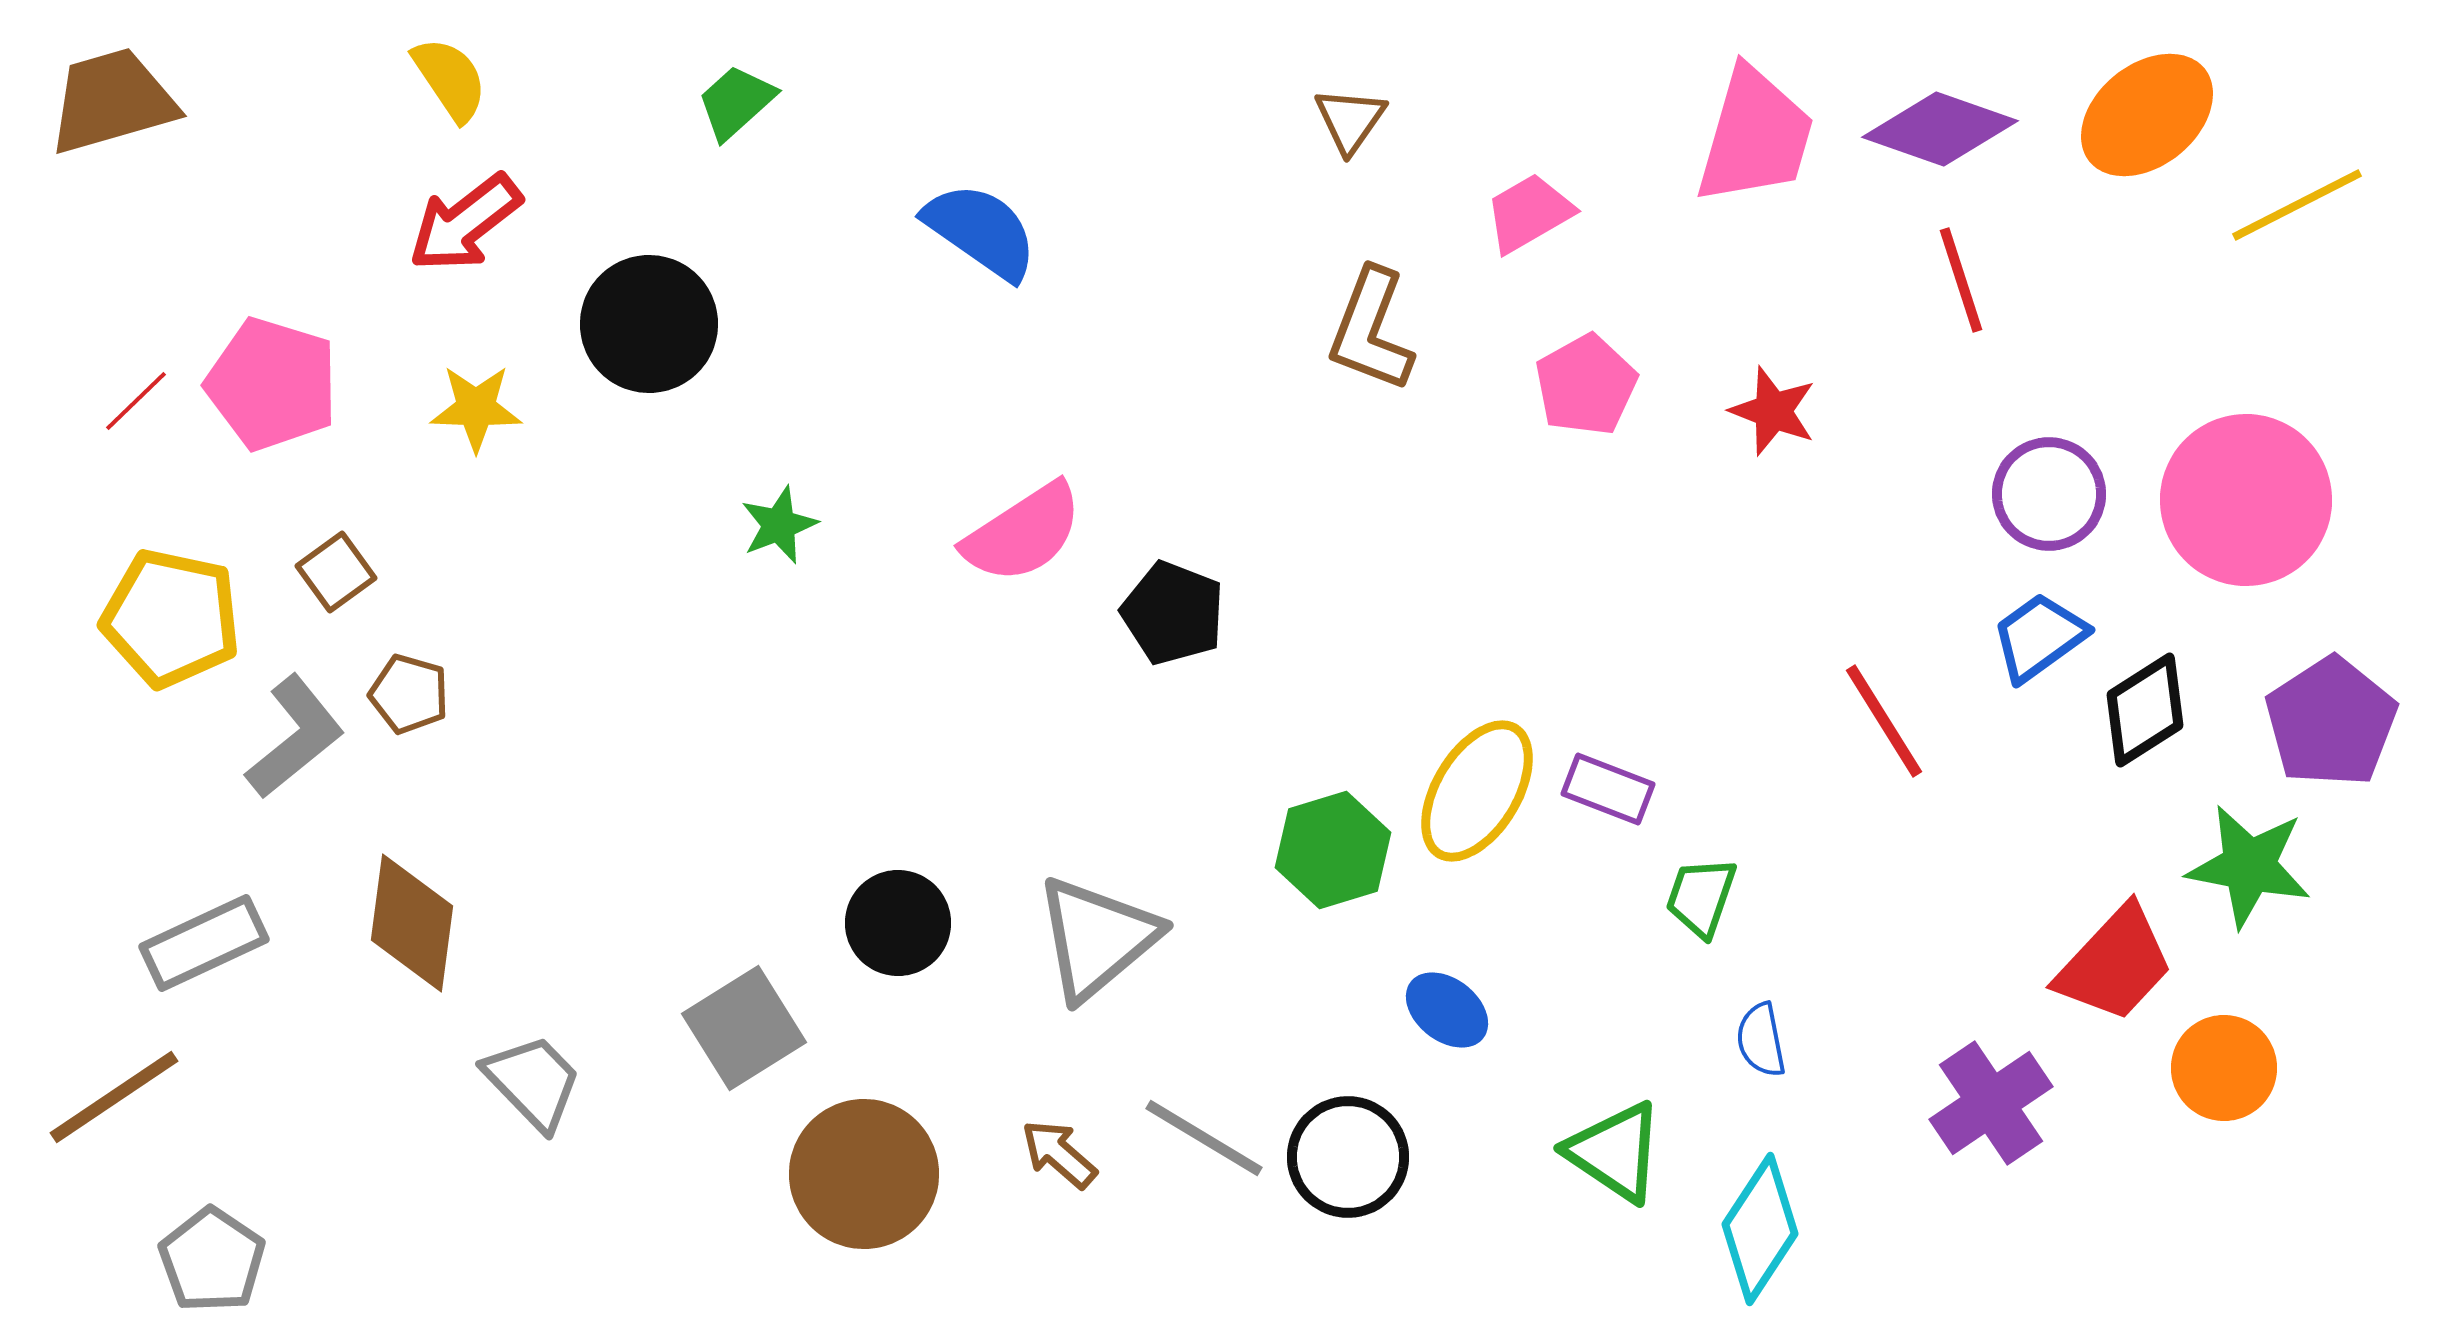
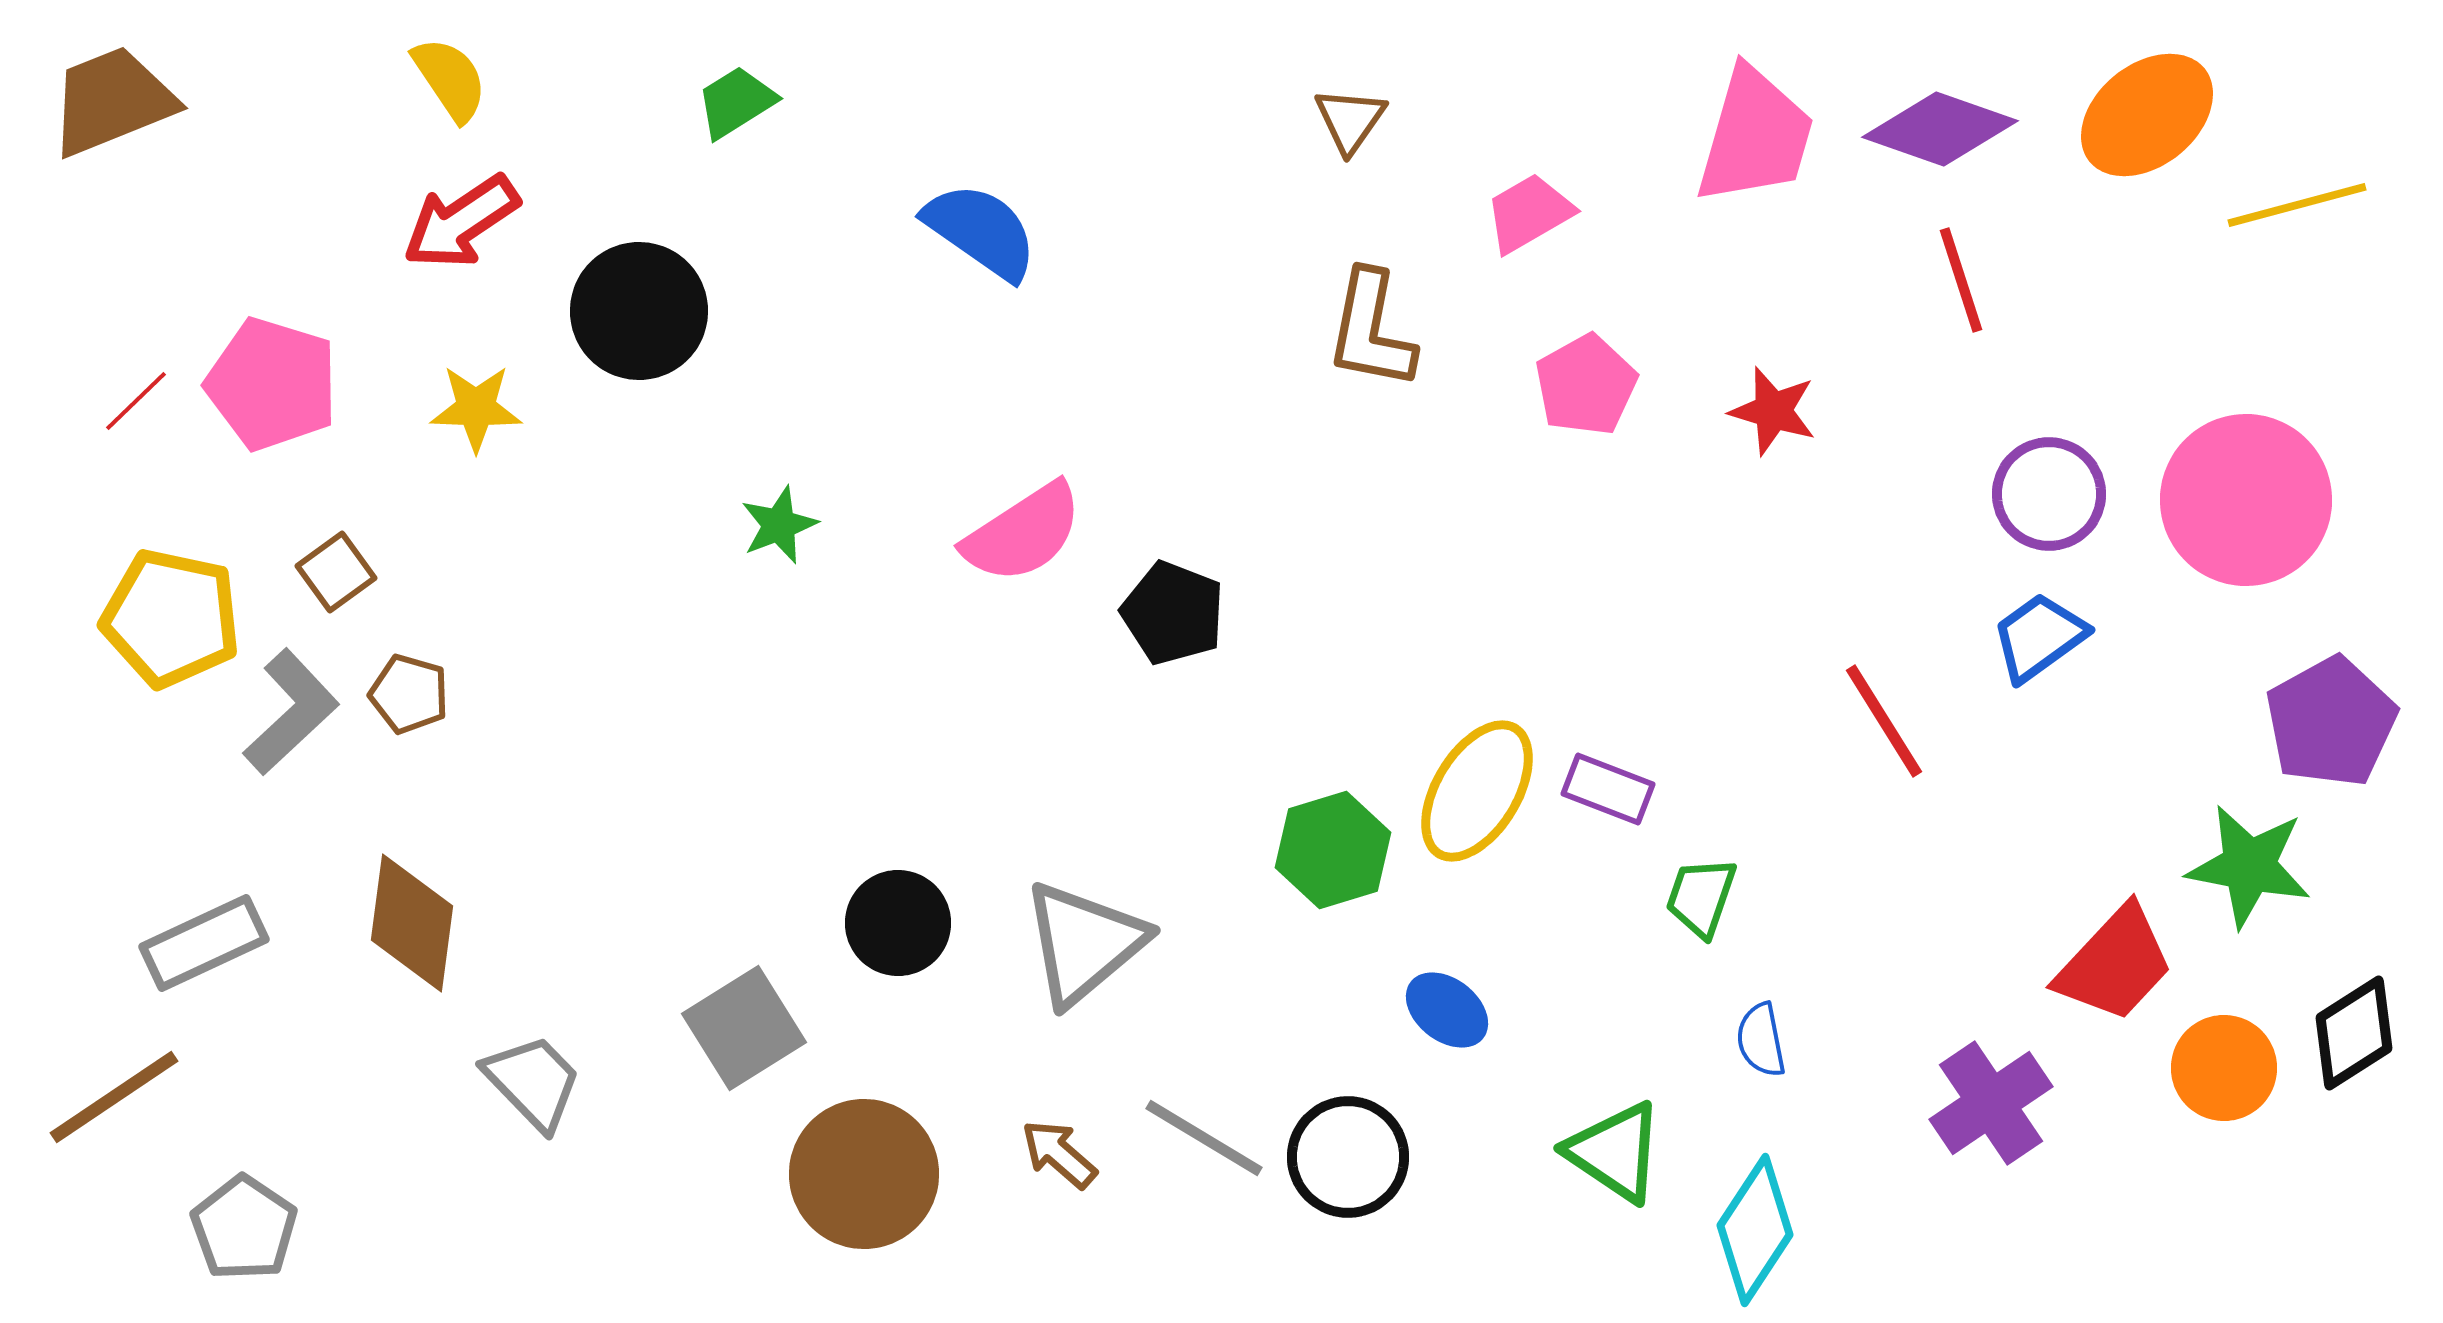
brown trapezoid at (112, 101): rotated 6 degrees counterclockwise
green trapezoid at (736, 102): rotated 10 degrees clockwise
yellow line at (2297, 205): rotated 12 degrees clockwise
red arrow at (465, 223): moved 4 px left, 1 px up; rotated 4 degrees clockwise
black circle at (649, 324): moved 10 px left, 13 px up
brown L-shape at (1371, 330): rotated 10 degrees counterclockwise
red star at (1773, 411): rotated 4 degrees counterclockwise
black diamond at (2145, 710): moved 209 px right, 323 px down
purple pentagon at (2331, 722): rotated 4 degrees clockwise
gray L-shape at (295, 737): moved 4 px left, 25 px up; rotated 4 degrees counterclockwise
gray triangle at (1097, 938): moved 13 px left, 5 px down
cyan diamond at (1760, 1229): moved 5 px left, 1 px down
gray pentagon at (212, 1260): moved 32 px right, 32 px up
